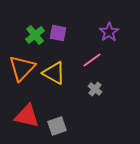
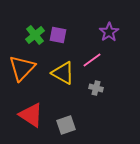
purple square: moved 2 px down
yellow triangle: moved 9 px right
gray cross: moved 1 px right, 1 px up; rotated 24 degrees counterclockwise
red triangle: moved 4 px right, 1 px up; rotated 20 degrees clockwise
gray square: moved 9 px right, 1 px up
